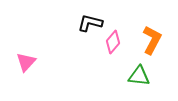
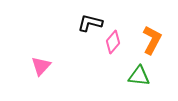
pink triangle: moved 15 px right, 4 px down
